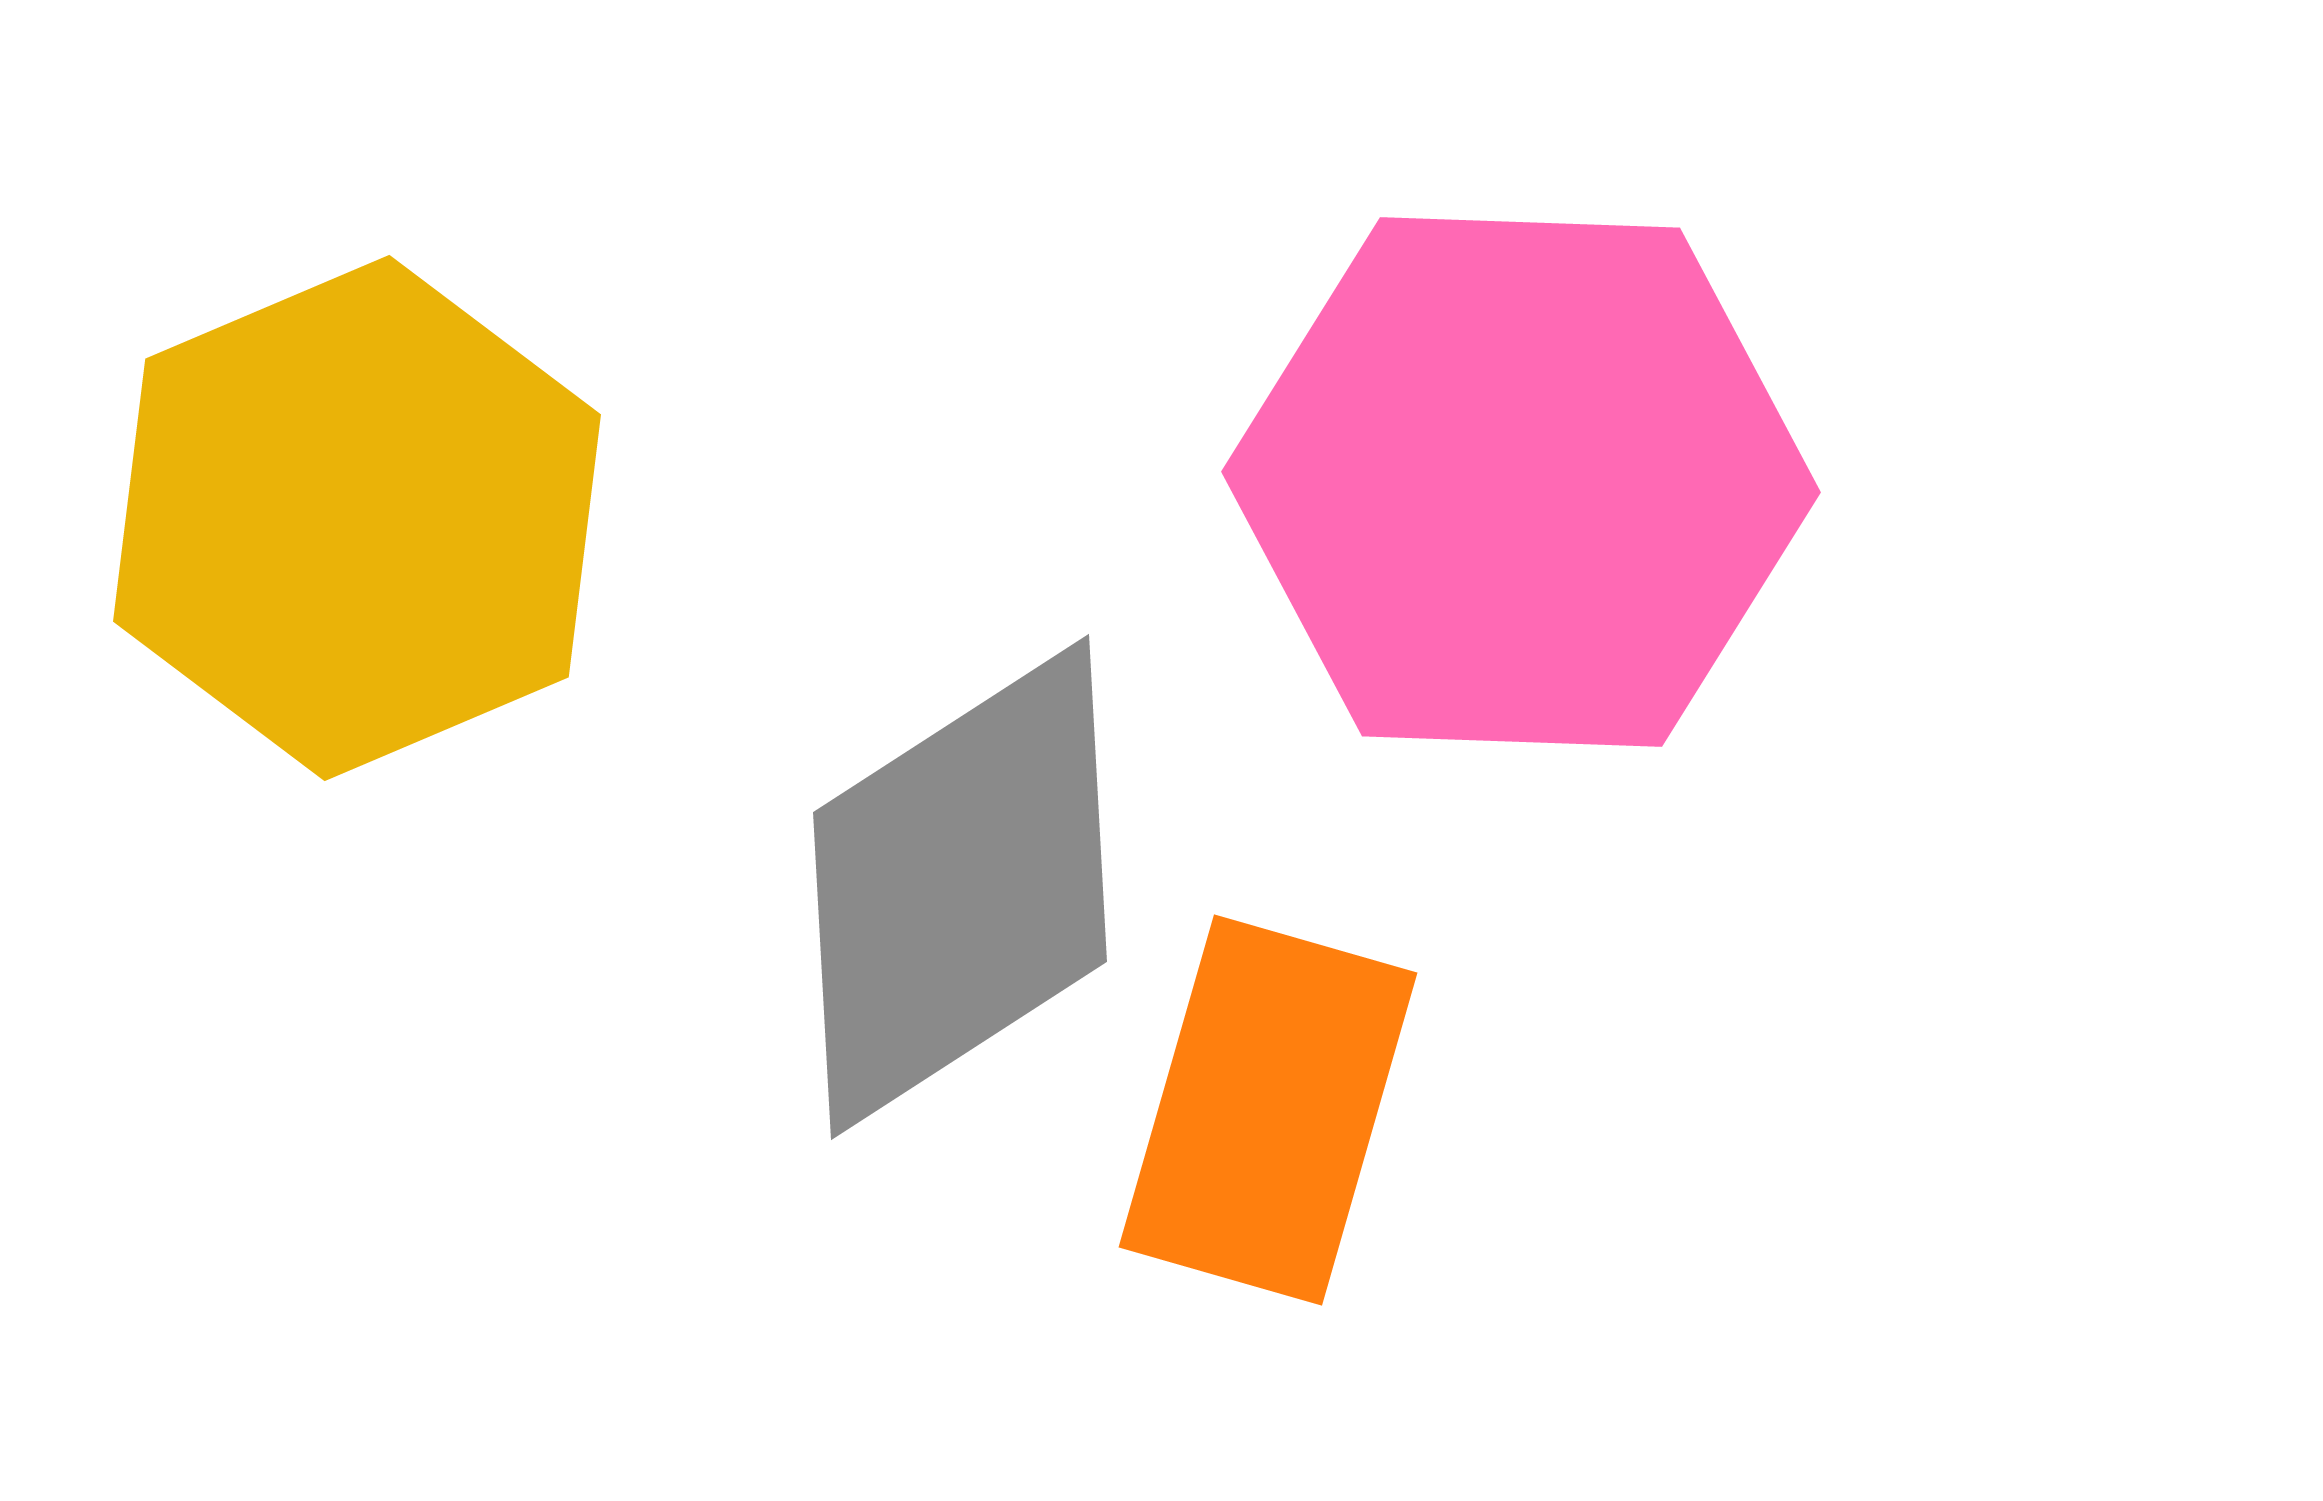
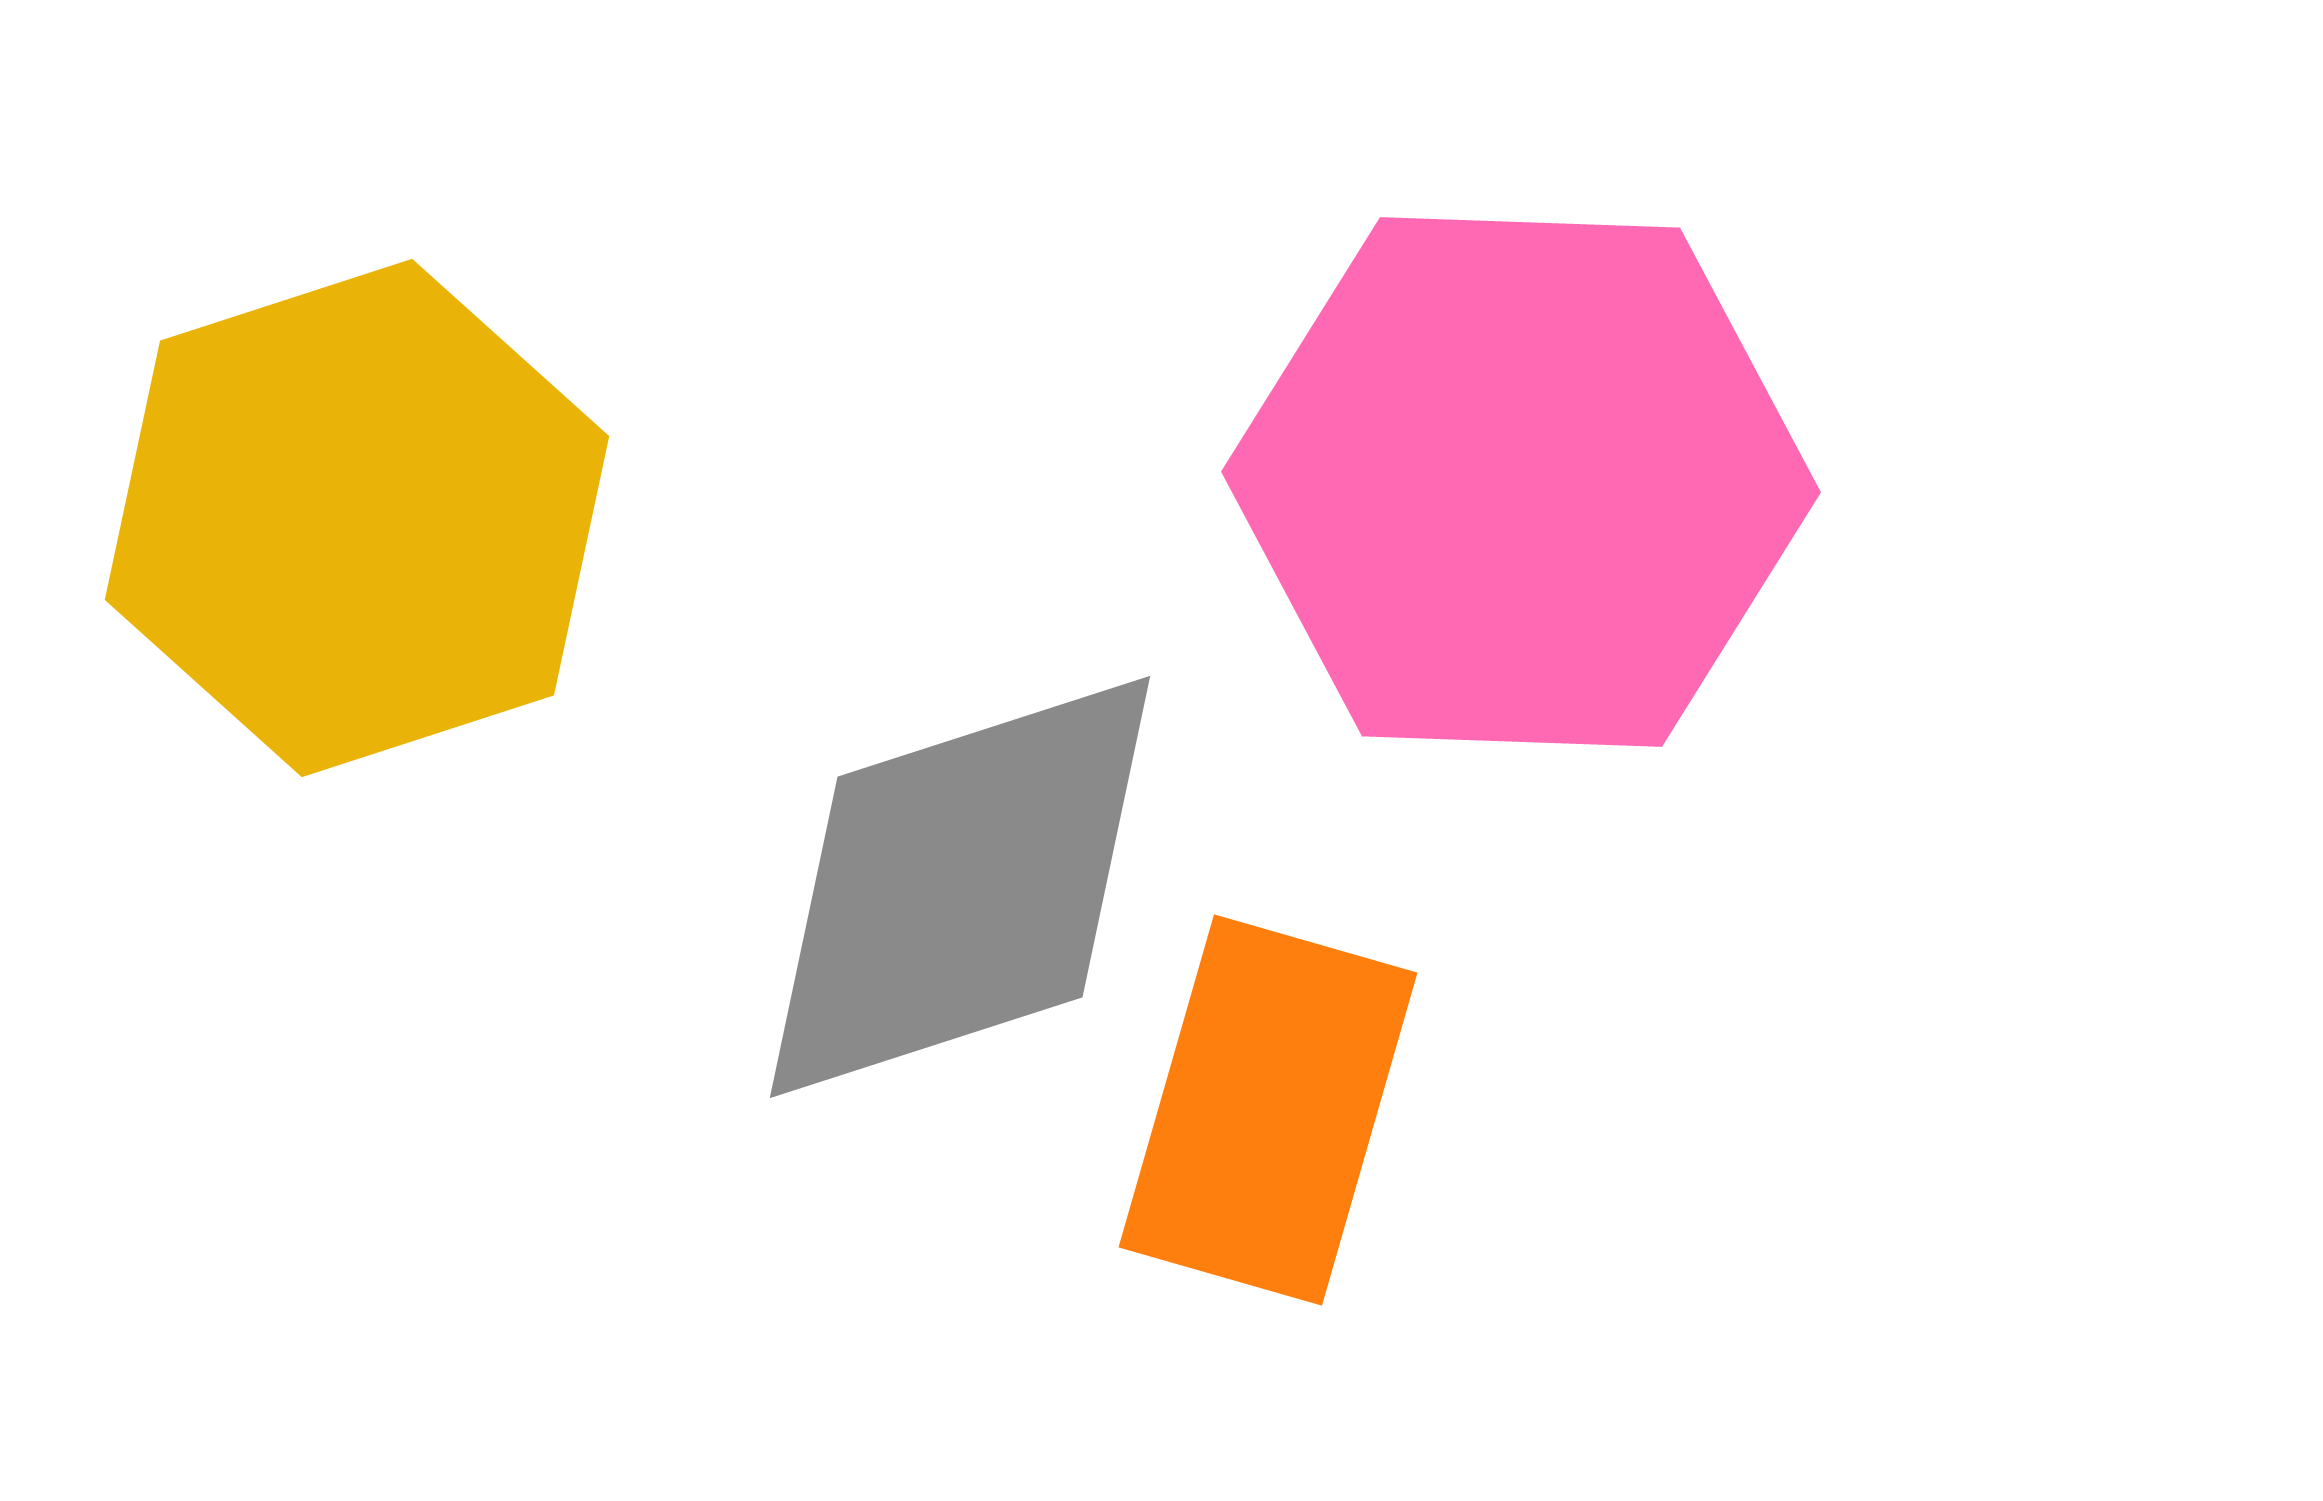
yellow hexagon: rotated 5 degrees clockwise
gray diamond: rotated 15 degrees clockwise
